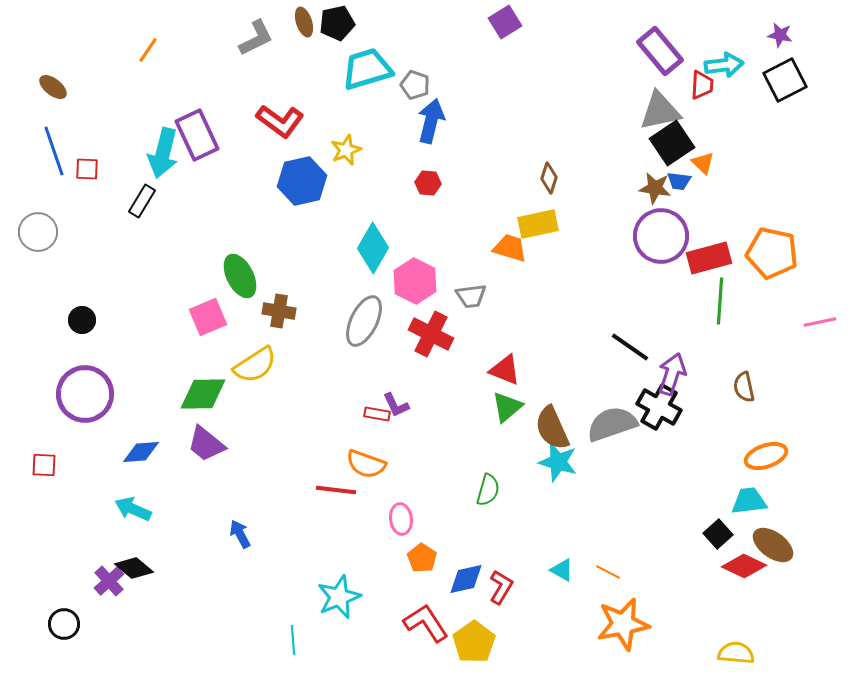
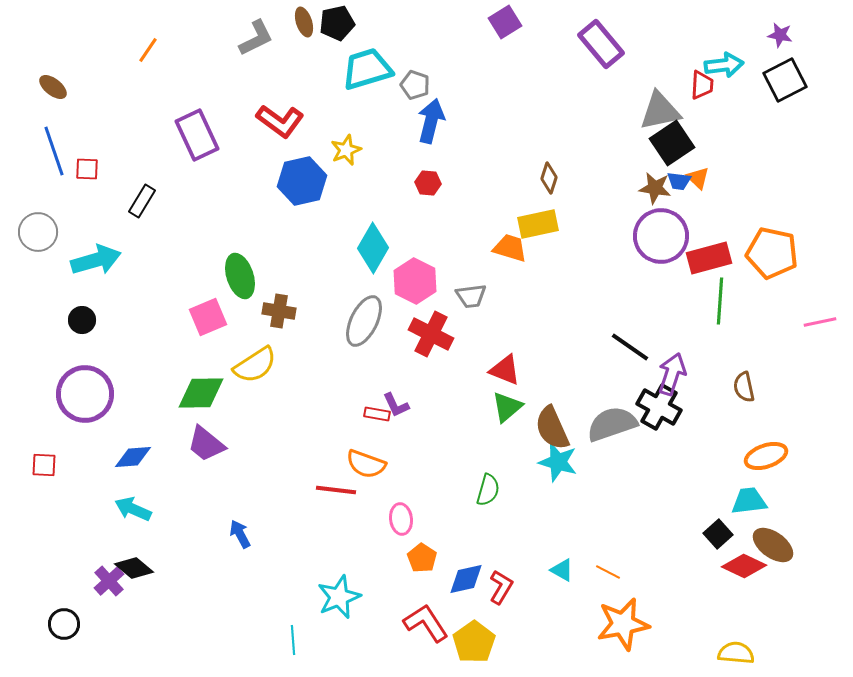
purple rectangle at (660, 51): moved 59 px left, 7 px up
cyan arrow at (163, 153): moved 67 px left, 107 px down; rotated 120 degrees counterclockwise
orange triangle at (703, 163): moved 5 px left, 15 px down
green ellipse at (240, 276): rotated 9 degrees clockwise
green diamond at (203, 394): moved 2 px left, 1 px up
blue diamond at (141, 452): moved 8 px left, 5 px down
